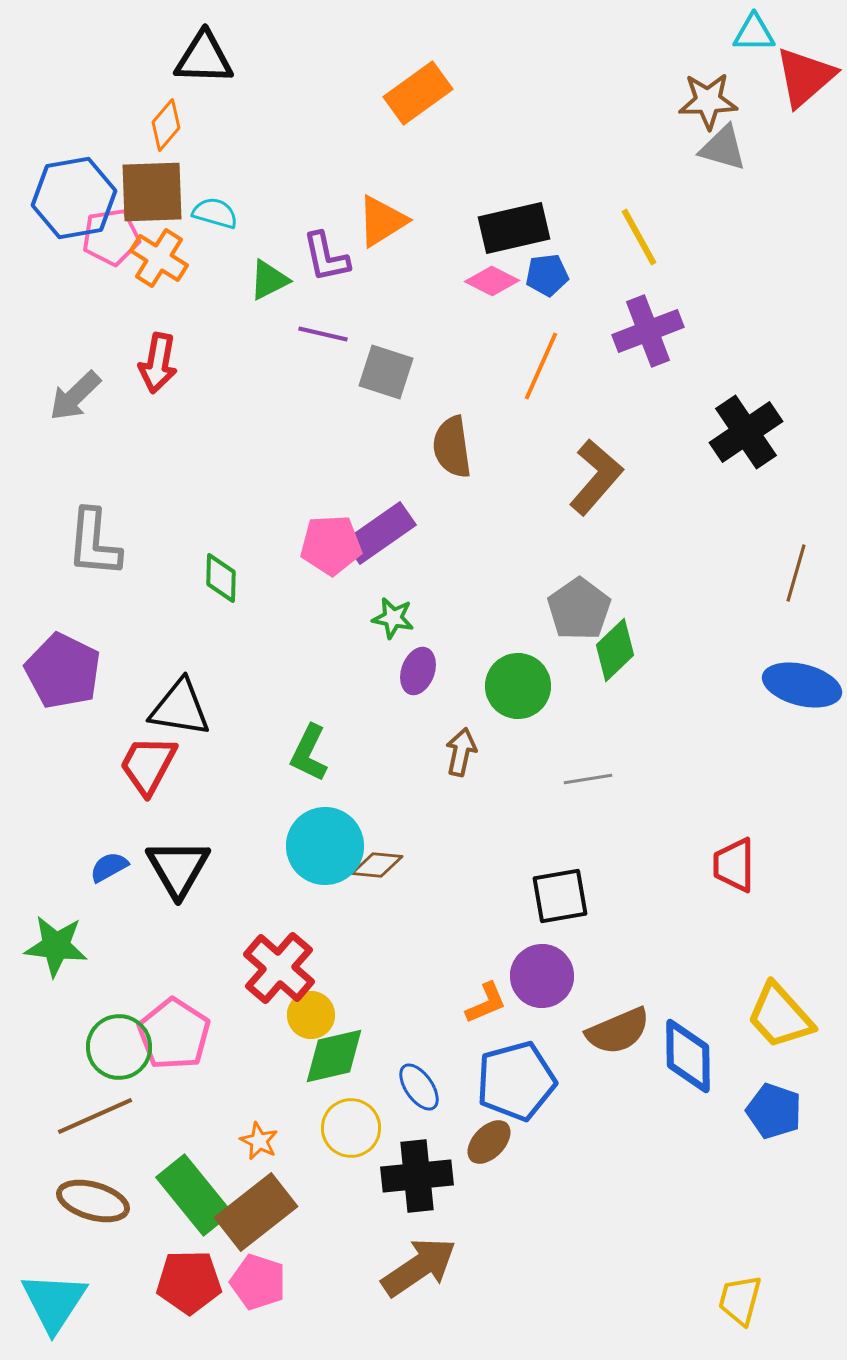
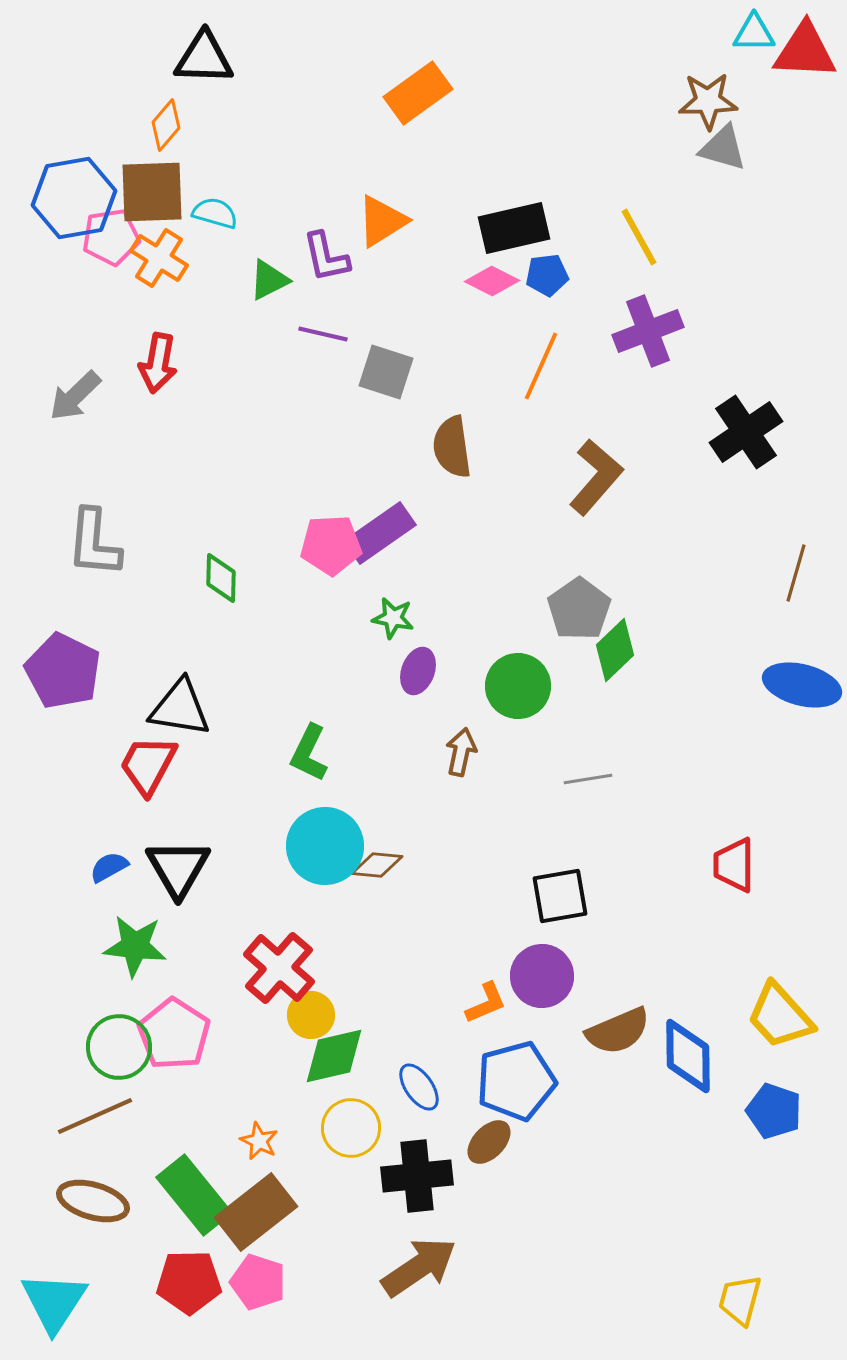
red triangle at (805, 77): moved 26 px up; rotated 44 degrees clockwise
green star at (56, 946): moved 79 px right
